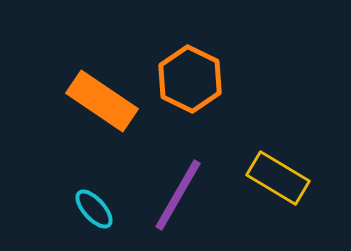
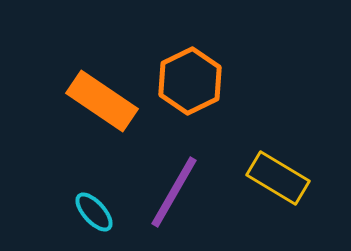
orange hexagon: moved 2 px down; rotated 8 degrees clockwise
purple line: moved 4 px left, 3 px up
cyan ellipse: moved 3 px down
